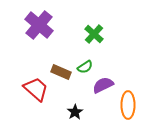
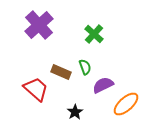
purple cross: rotated 8 degrees clockwise
green semicircle: rotated 77 degrees counterclockwise
orange ellipse: moved 2 px left, 1 px up; rotated 48 degrees clockwise
